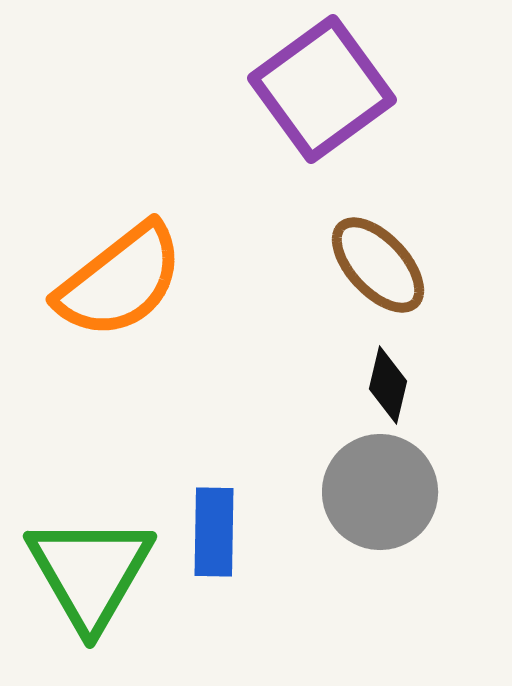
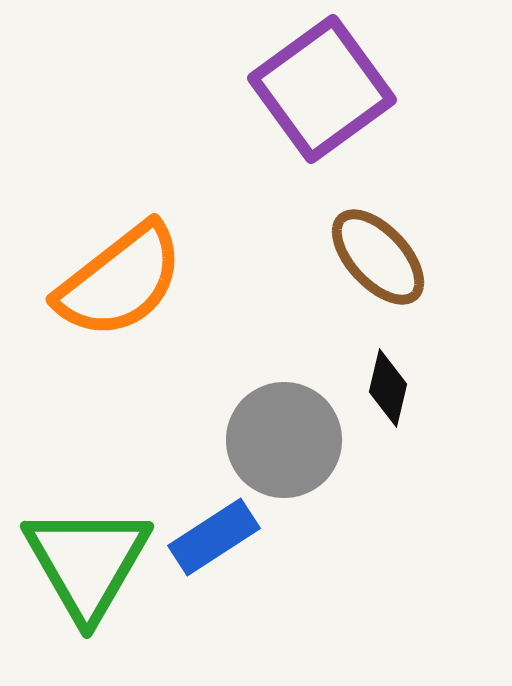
brown ellipse: moved 8 px up
black diamond: moved 3 px down
gray circle: moved 96 px left, 52 px up
blue rectangle: moved 5 px down; rotated 56 degrees clockwise
green triangle: moved 3 px left, 10 px up
